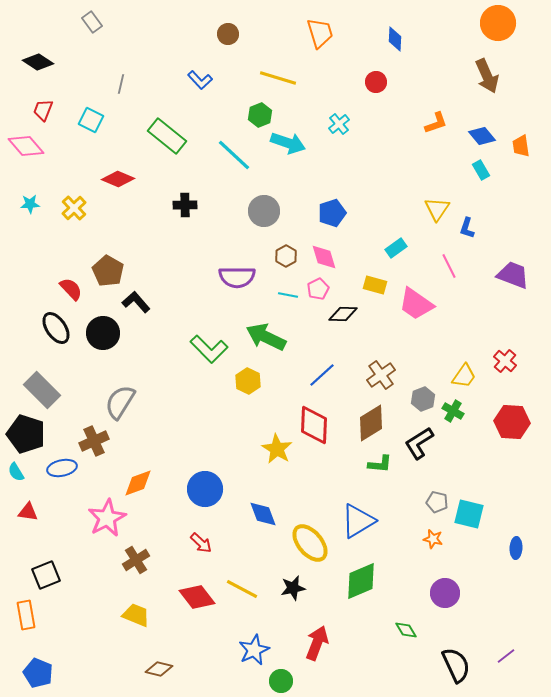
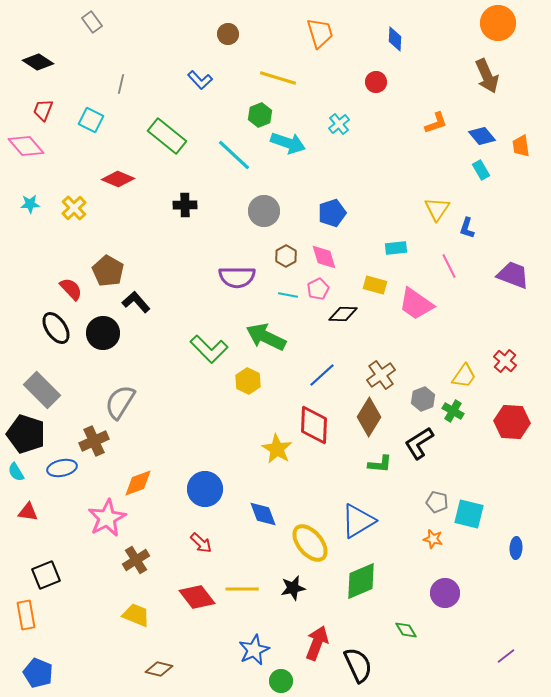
cyan rectangle at (396, 248): rotated 30 degrees clockwise
brown diamond at (371, 423): moved 2 px left, 6 px up; rotated 27 degrees counterclockwise
yellow line at (242, 589): rotated 28 degrees counterclockwise
black semicircle at (456, 665): moved 98 px left
